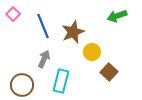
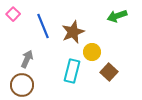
gray arrow: moved 17 px left
cyan rectangle: moved 11 px right, 10 px up
